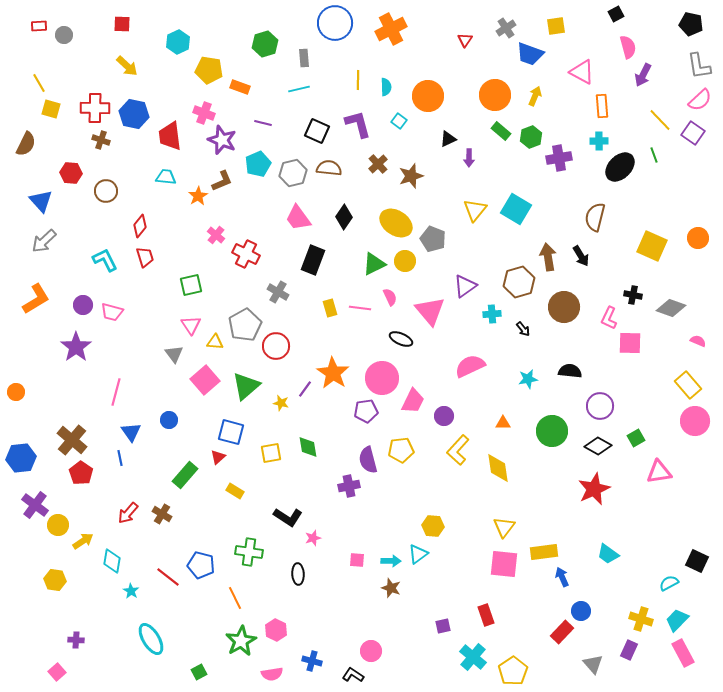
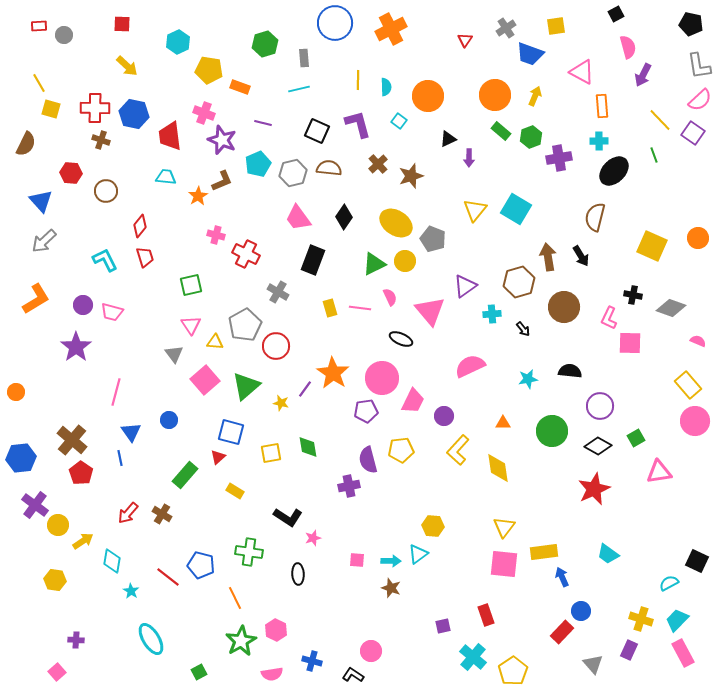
black ellipse at (620, 167): moved 6 px left, 4 px down
pink cross at (216, 235): rotated 24 degrees counterclockwise
